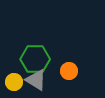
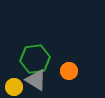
green hexagon: rotated 8 degrees counterclockwise
yellow circle: moved 5 px down
